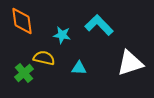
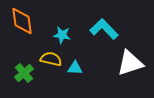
cyan L-shape: moved 5 px right, 4 px down
yellow semicircle: moved 7 px right, 1 px down
cyan triangle: moved 4 px left
